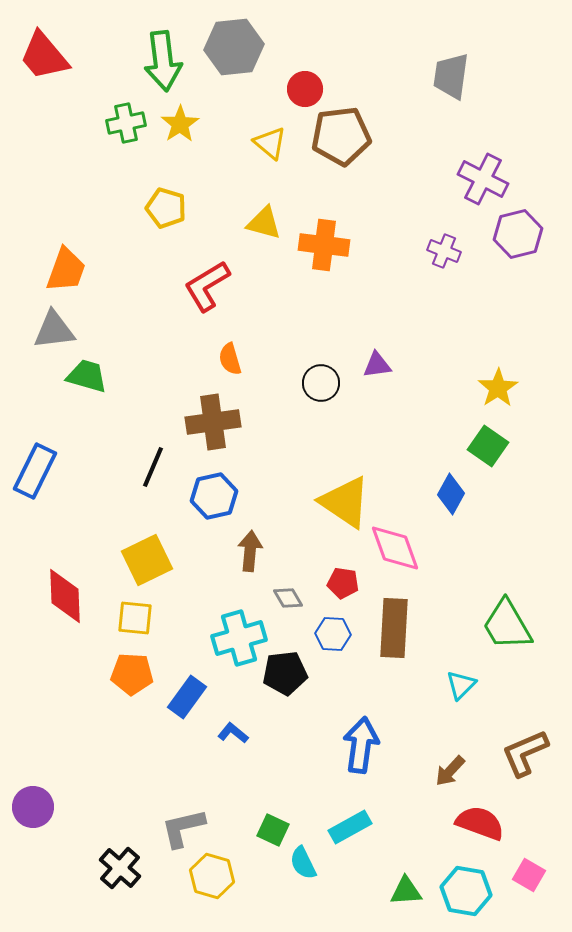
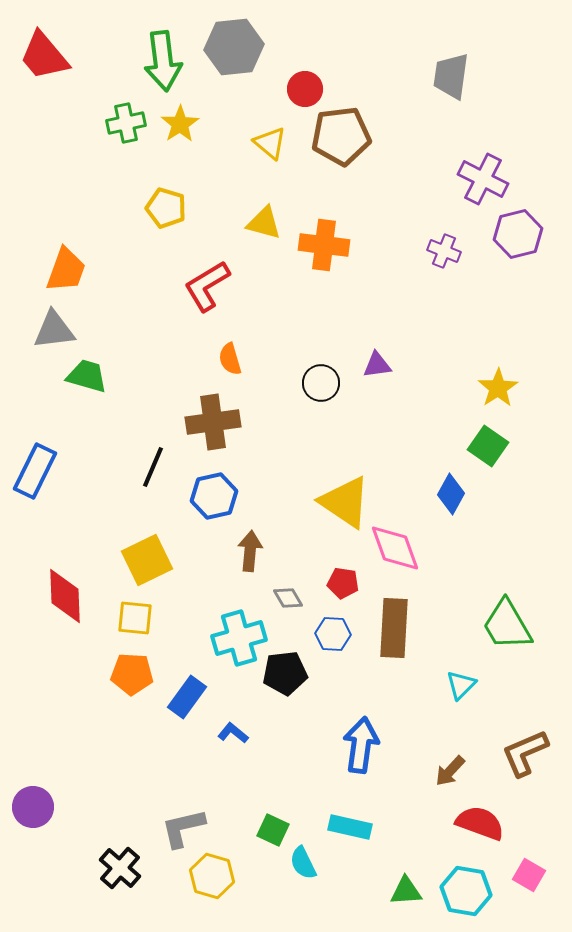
cyan rectangle at (350, 827): rotated 42 degrees clockwise
